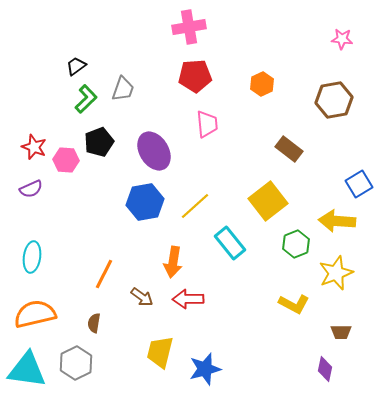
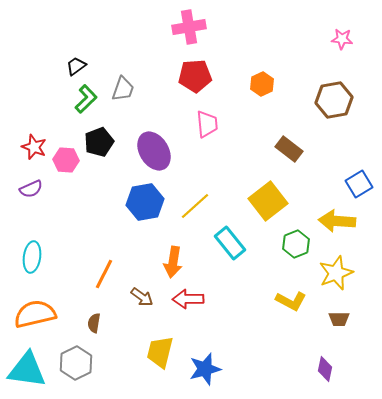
yellow L-shape: moved 3 px left, 3 px up
brown trapezoid: moved 2 px left, 13 px up
